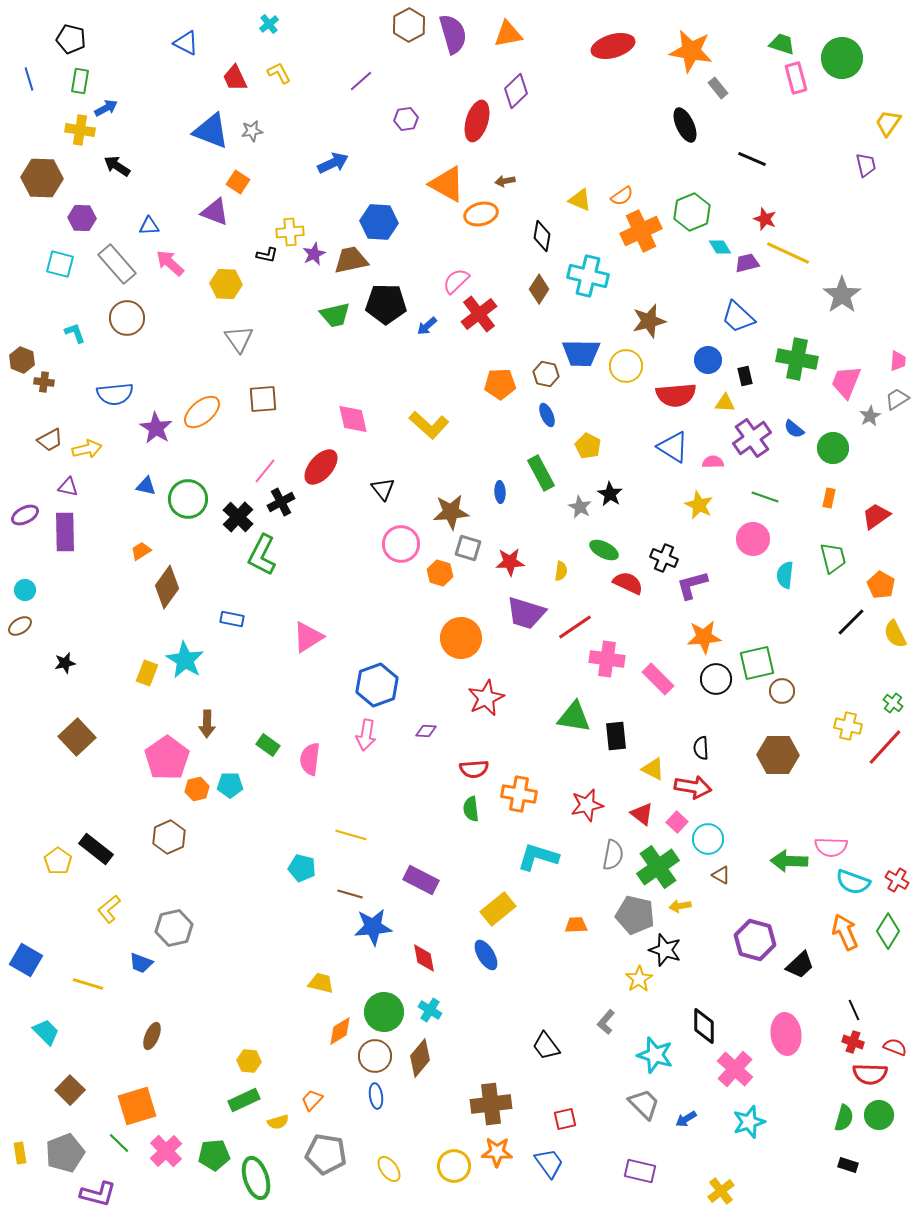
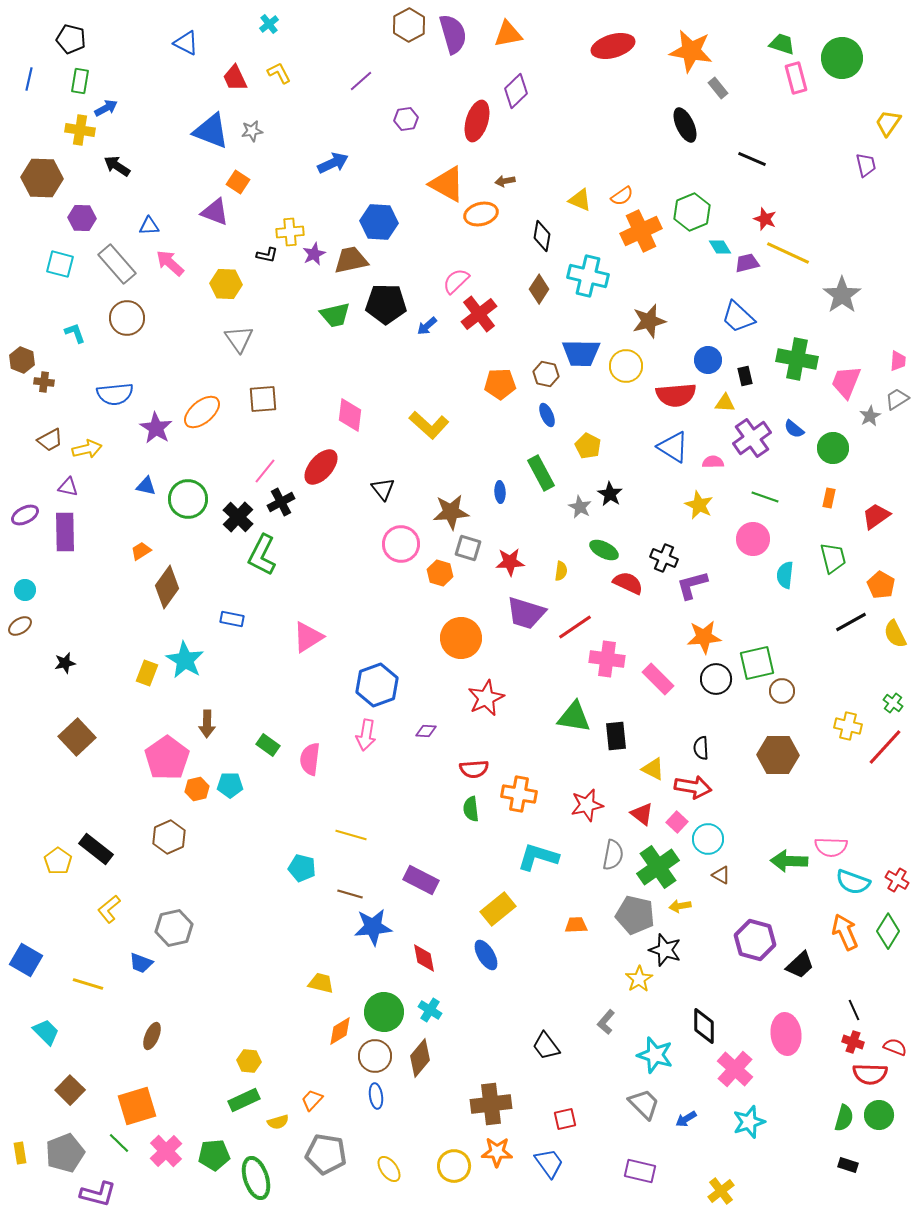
blue line at (29, 79): rotated 30 degrees clockwise
pink diamond at (353, 419): moved 3 px left, 4 px up; rotated 20 degrees clockwise
black line at (851, 622): rotated 16 degrees clockwise
